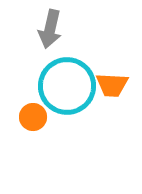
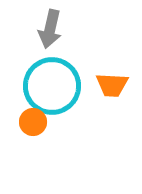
cyan circle: moved 15 px left
orange circle: moved 5 px down
